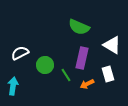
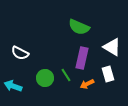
white triangle: moved 2 px down
white semicircle: rotated 126 degrees counterclockwise
green circle: moved 13 px down
cyan arrow: rotated 78 degrees counterclockwise
